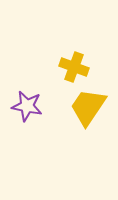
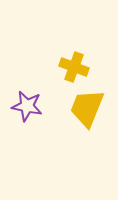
yellow trapezoid: moved 1 px left, 1 px down; rotated 12 degrees counterclockwise
